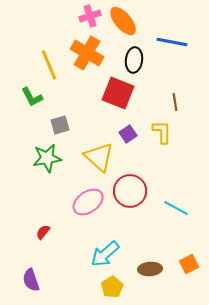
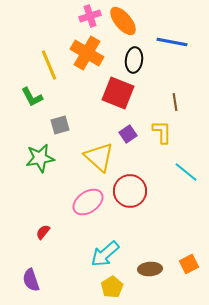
green star: moved 7 px left
cyan line: moved 10 px right, 36 px up; rotated 10 degrees clockwise
